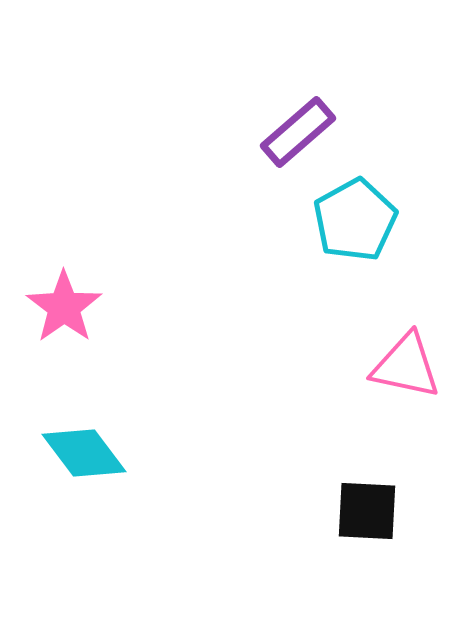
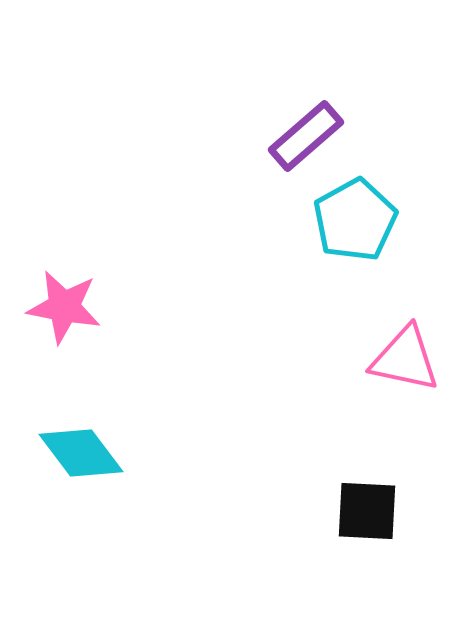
purple rectangle: moved 8 px right, 4 px down
pink star: rotated 26 degrees counterclockwise
pink triangle: moved 1 px left, 7 px up
cyan diamond: moved 3 px left
